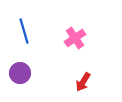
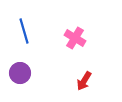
pink cross: rotated 25 degrees counterclockwise
red arrow: moved 1 px right, 1 px up
